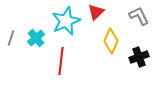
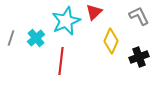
red triangle: moved 2 px left
